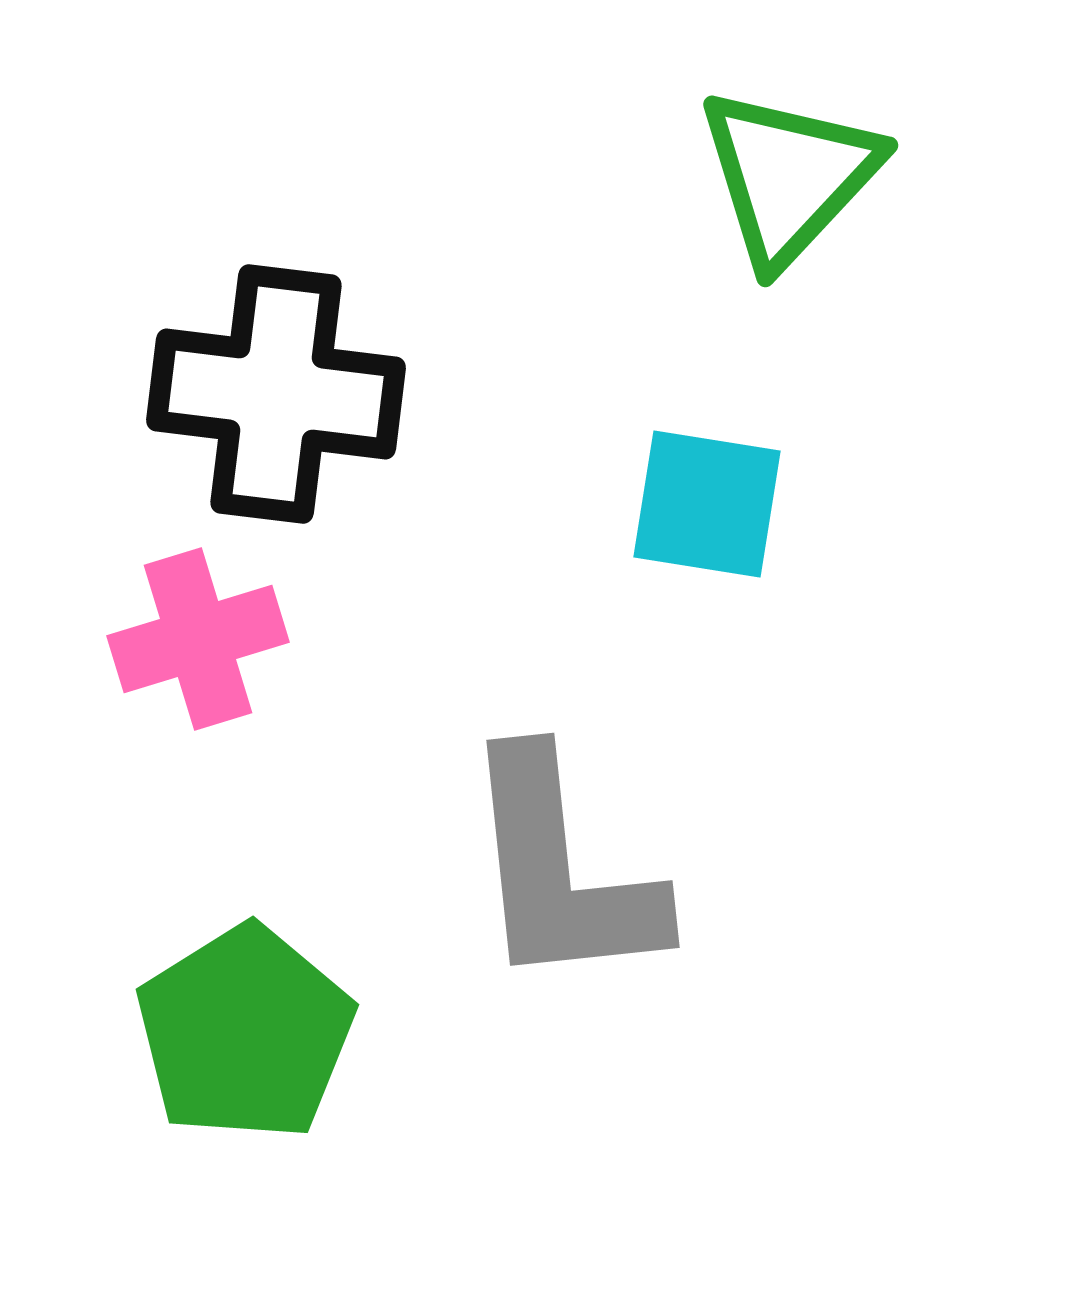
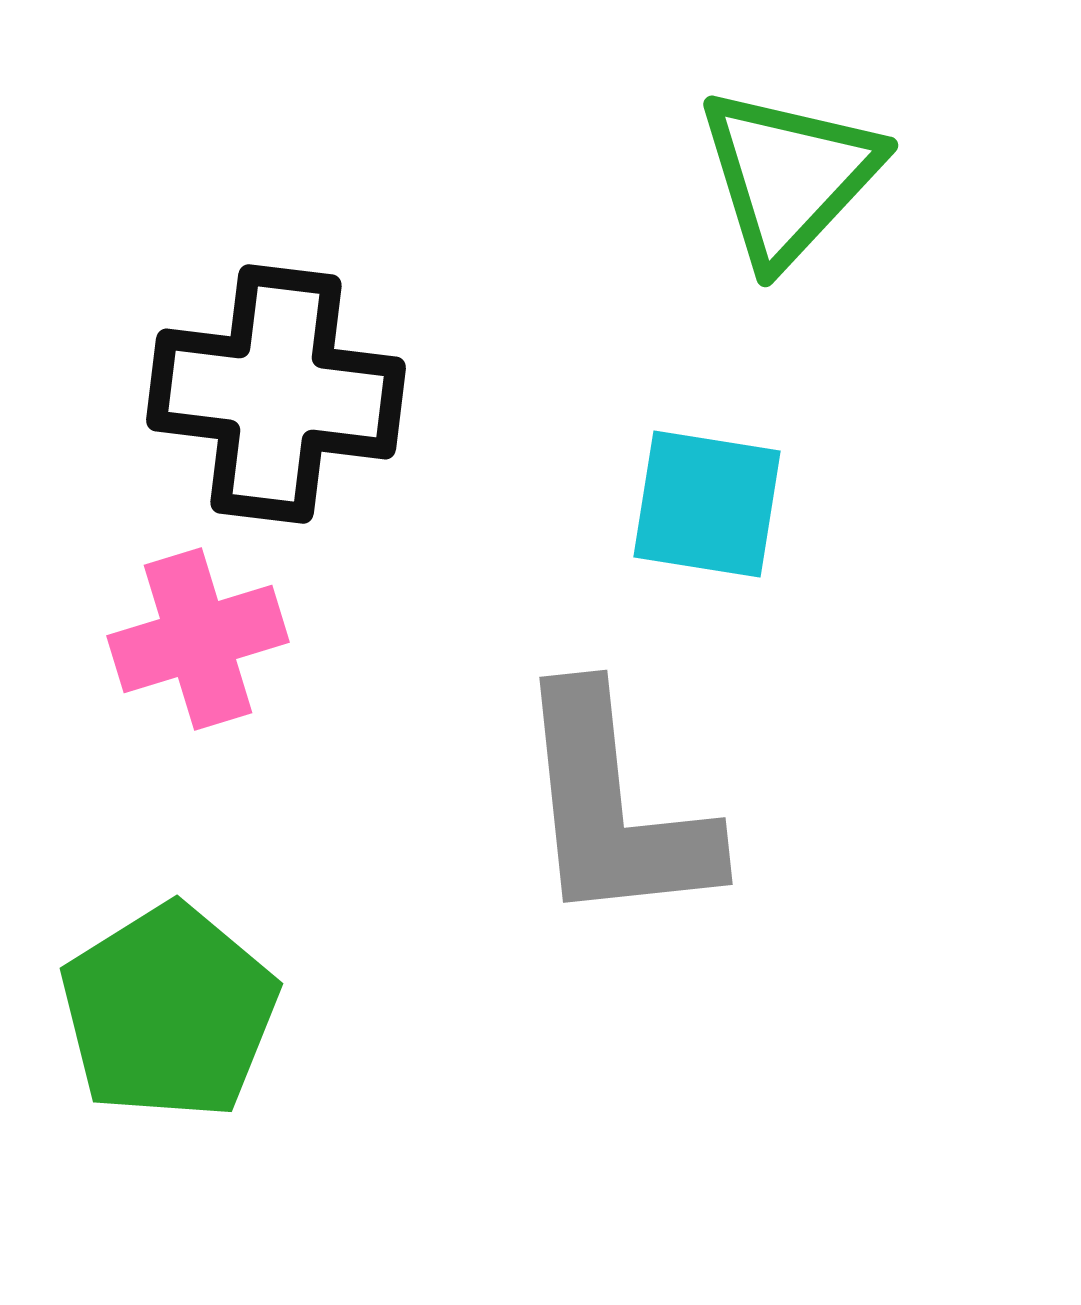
gray L-shape: moved 53 px right, 63 px up
green pentagon: moved 76 px left, 21 px up
